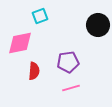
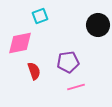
red semicircle: rotated 24 degrees counterclockwise
pink line: moved 5 px right, 1 px up
